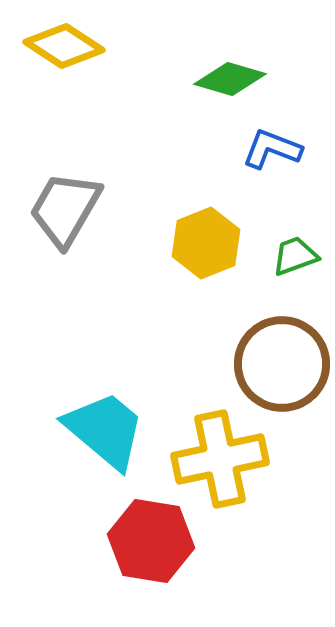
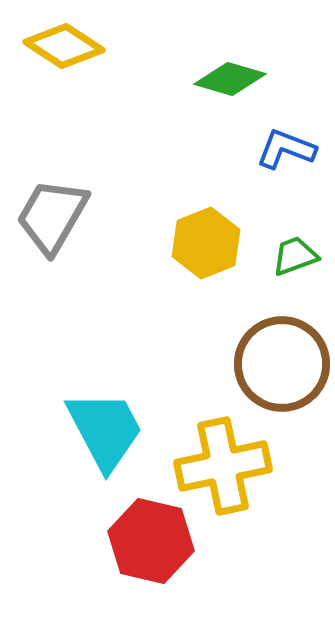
blue L-shape: moved 14 px right
gray trapezoid: moved 13 px left, 7 px down
cyan trapezoid: rotated 22 degrees clockwise
yellow cross: moved 3 px right, 7 px down
red hexagon: rotated 4 degrees clockwise
